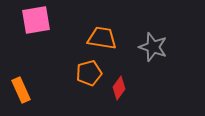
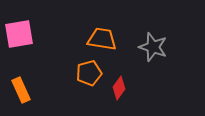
pink square: moved 17 px left, 14 px down
orange trapezoid: moved 1 px down
